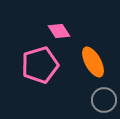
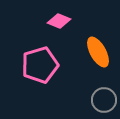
pink diamond: moved 10 px up; rotated 35 degrees counterclockwise
orange ellipse: moved 5 px right, 10 px up
